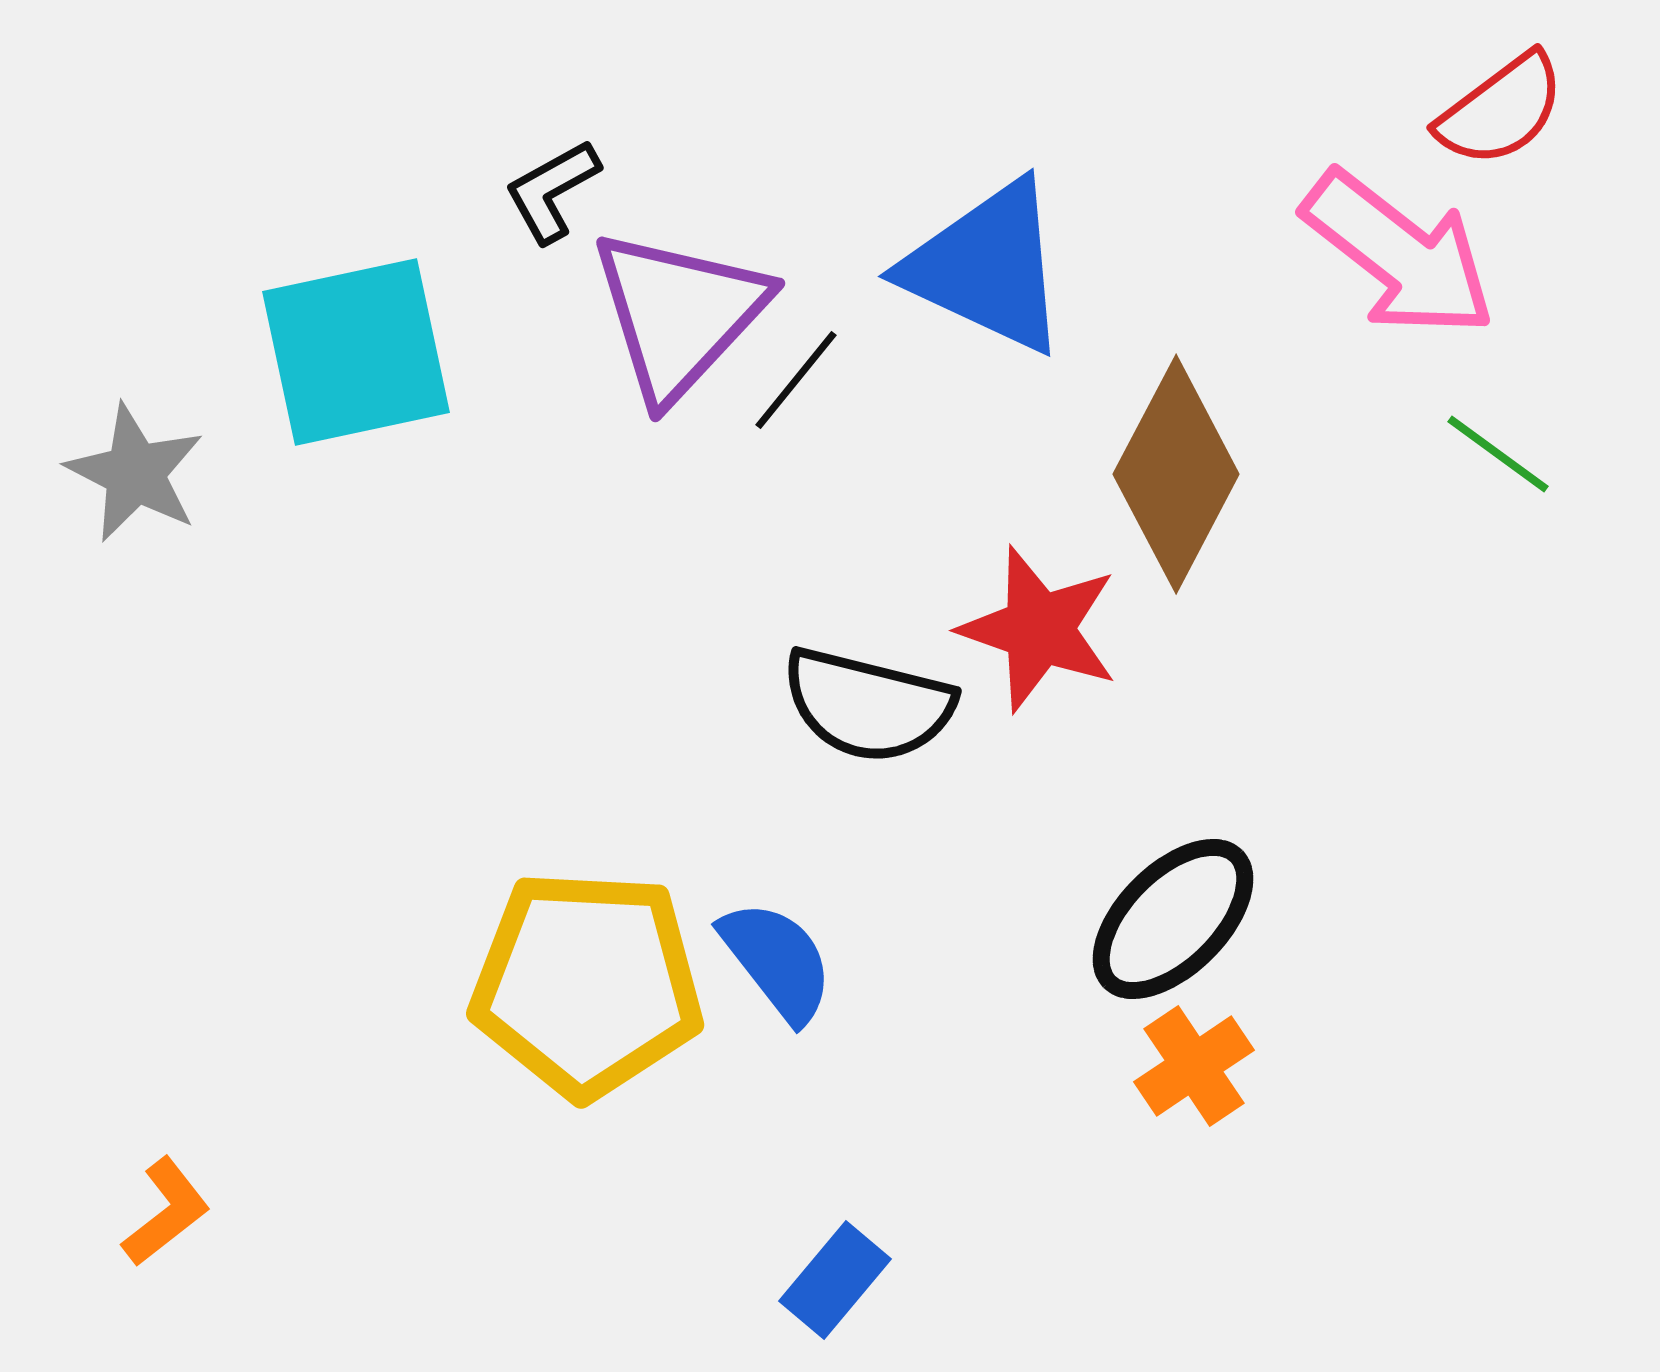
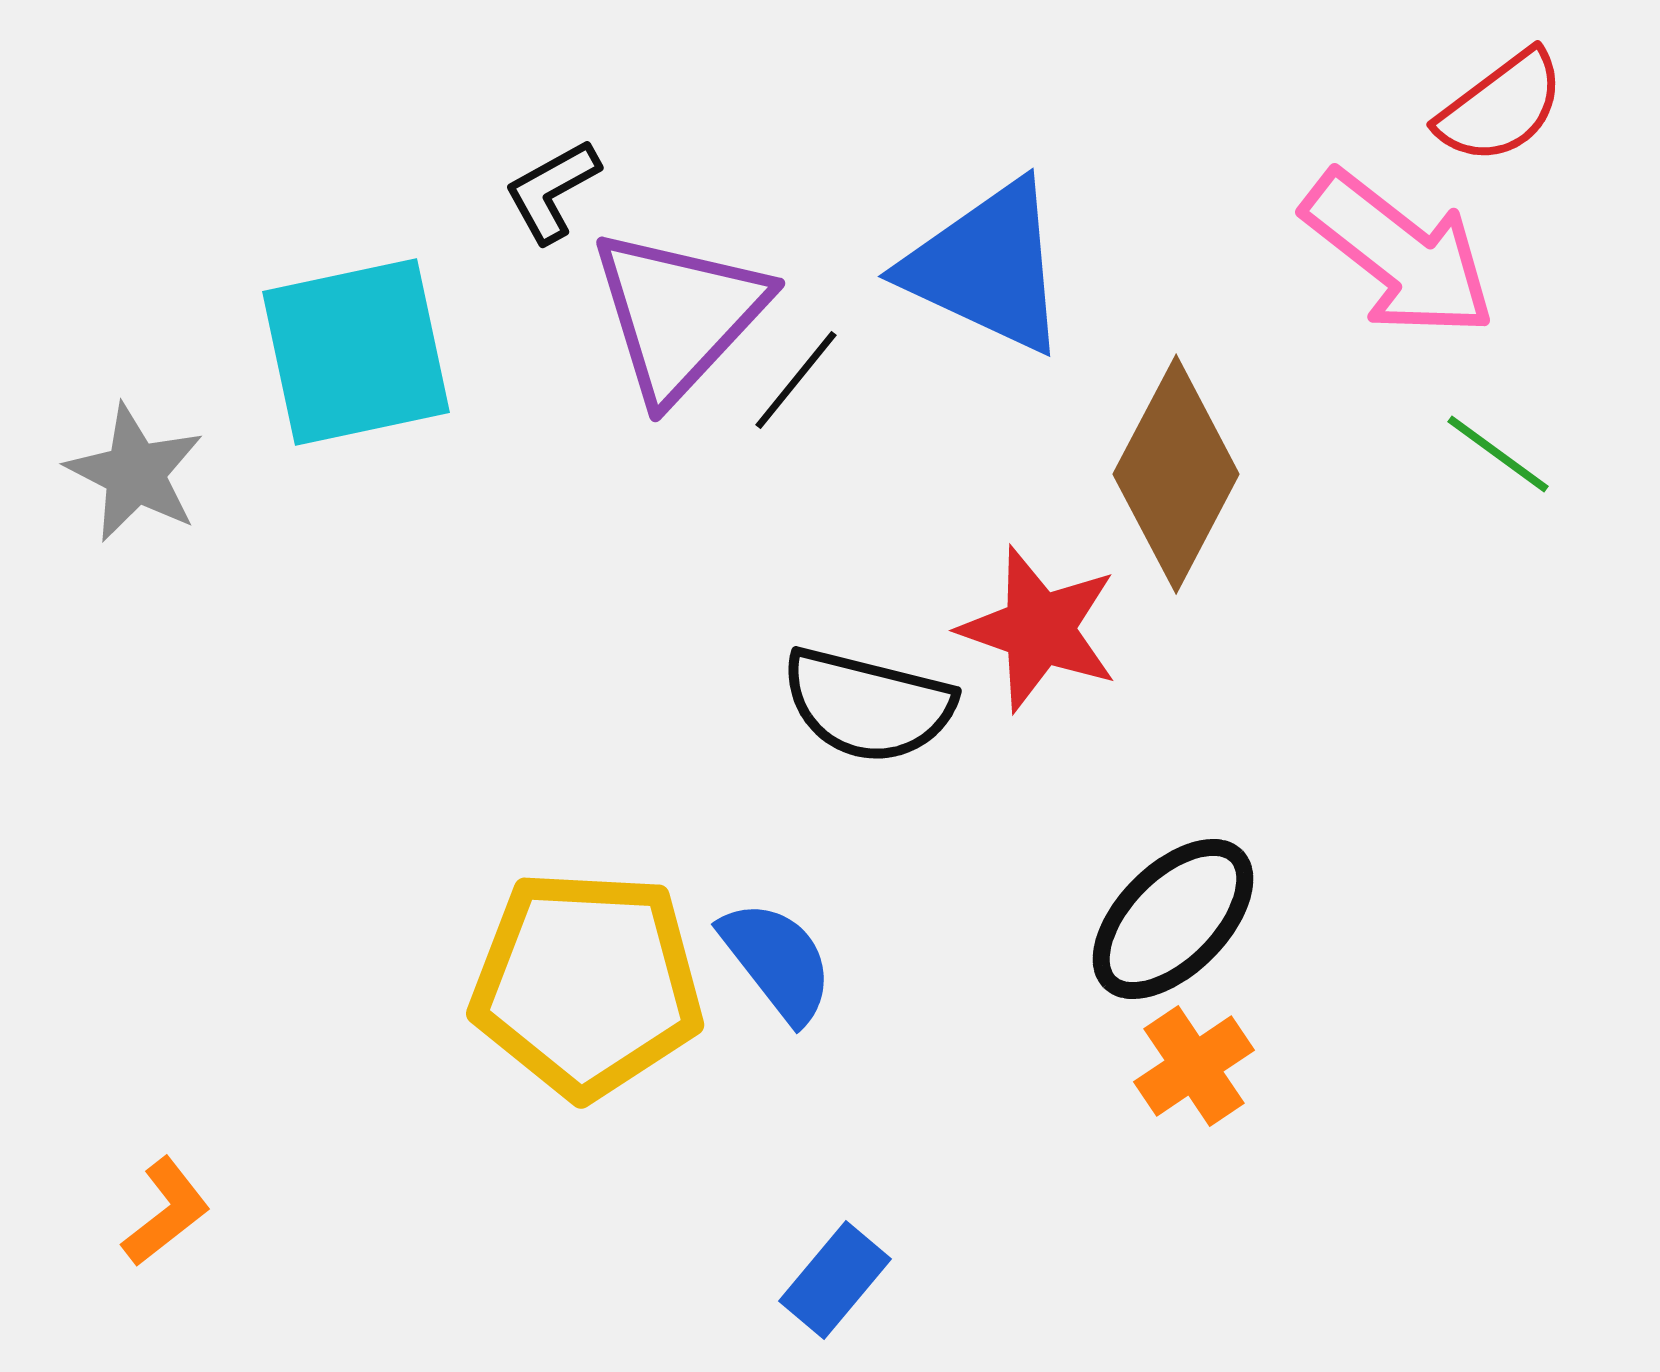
red semicircle: moved 3 px up
